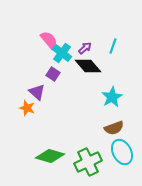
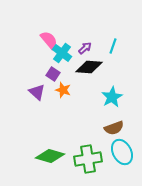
black diamond: moved 1 px right, 1 px down; rotated 44 degrees counterclockwise
orange star: moved 36 px right, 18 px up
green cross: moved 3 px up; rotated 16 degrees clockwise
